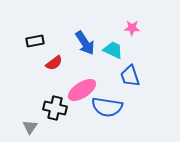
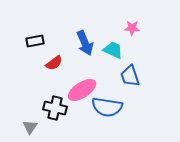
blue arrow: rotated 10 degrees clockwise
